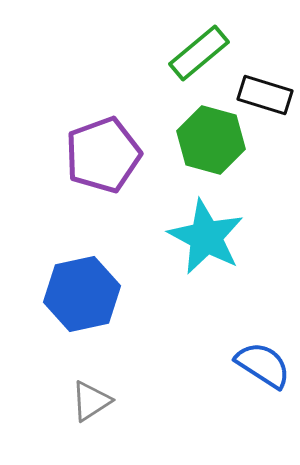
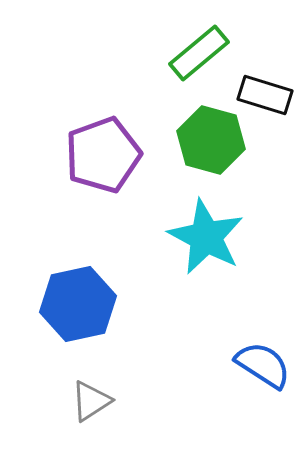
blue hexagon: moved 4 px left, 10 px down
